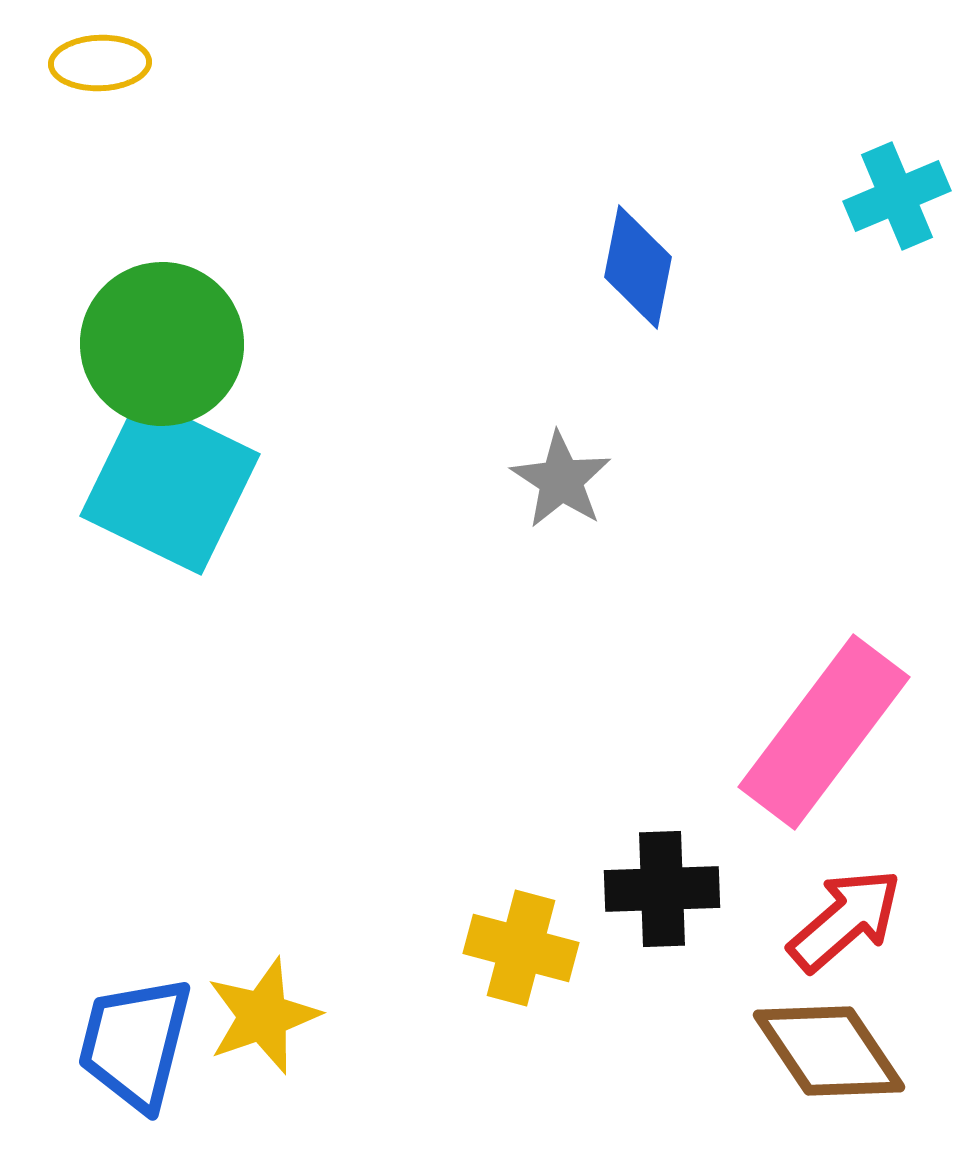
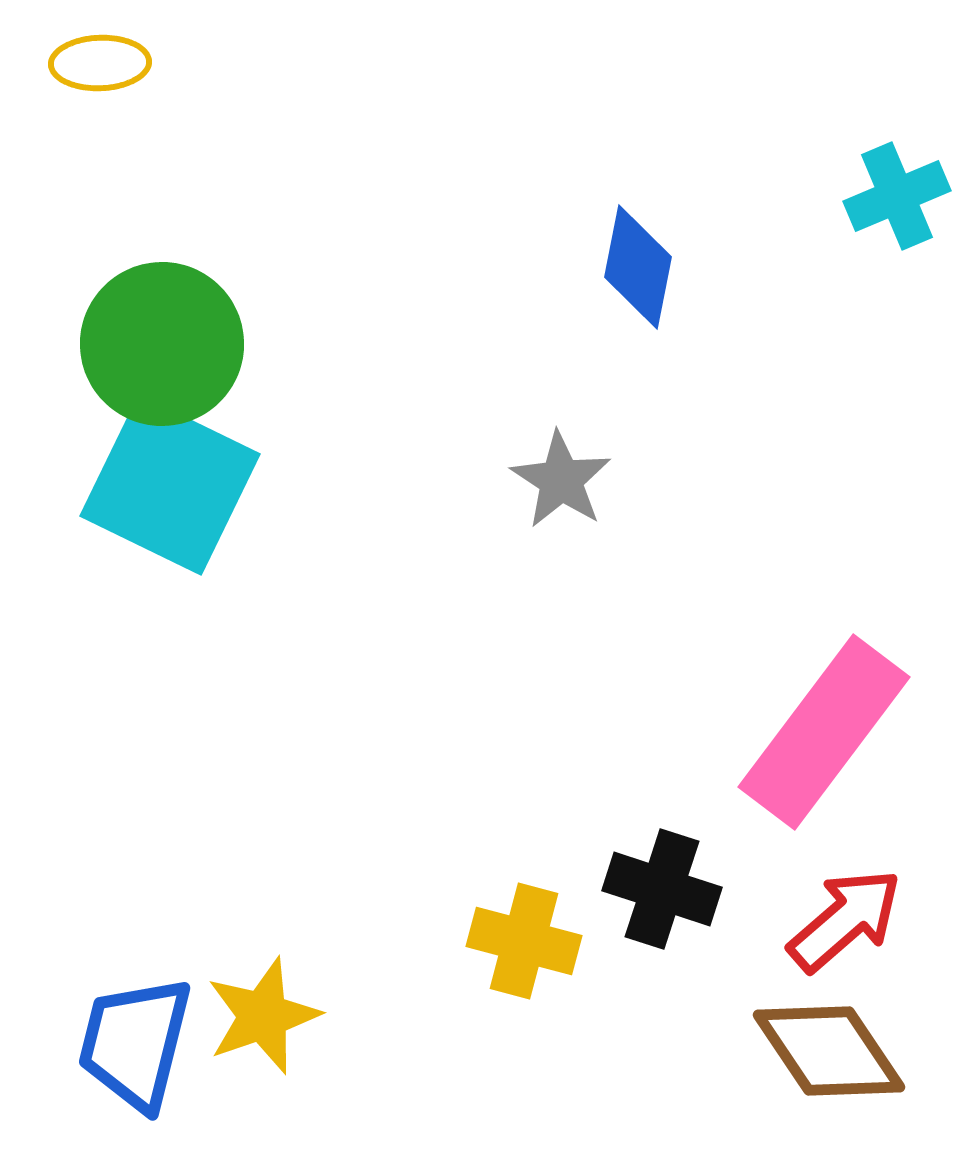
black cross: rotated 20 degrees clockwise
yellow cross: moved 3 px right, 7 px up
